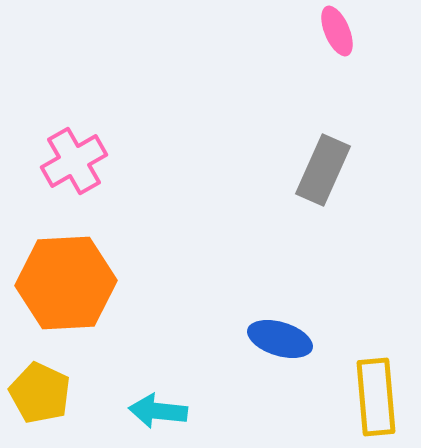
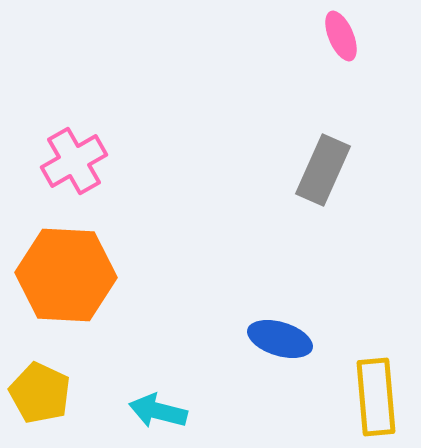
pink ellipse: moved 4 px right, 5 px down
orange hexagon: moved 8 px up; rotated 6 degrees clockwise
cyan arrow: rotated 8 degrees clockwise
